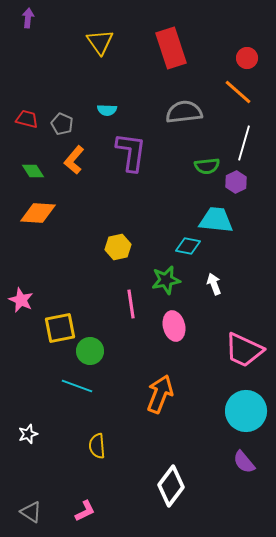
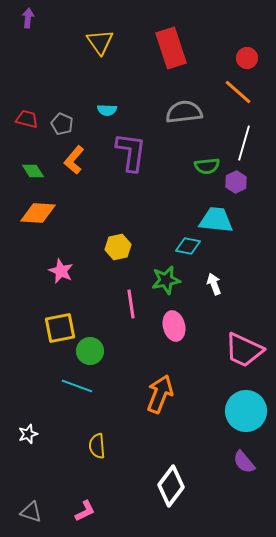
pink star: moved 40 px right, 29 px up
gray triangle: rotated 15 degrees counterclockwise
